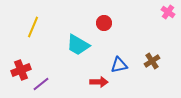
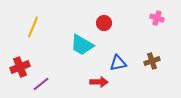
pink cross: moved 11 px left, 6 px down; rotated 16 degrees counterclockwise
cyan trapezoid: moved 4 px right
brown cross: rotated 14 degrees clockwise
blue triangle: moved 1 px left, 2 px up
red cross: moved 1 px left, 3 px up
